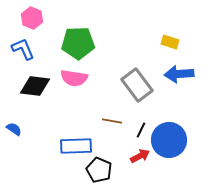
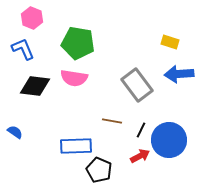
green pentagon: rotated 12 degrees clockwise
blue semicircle: moved 1 px right, 3 px down
